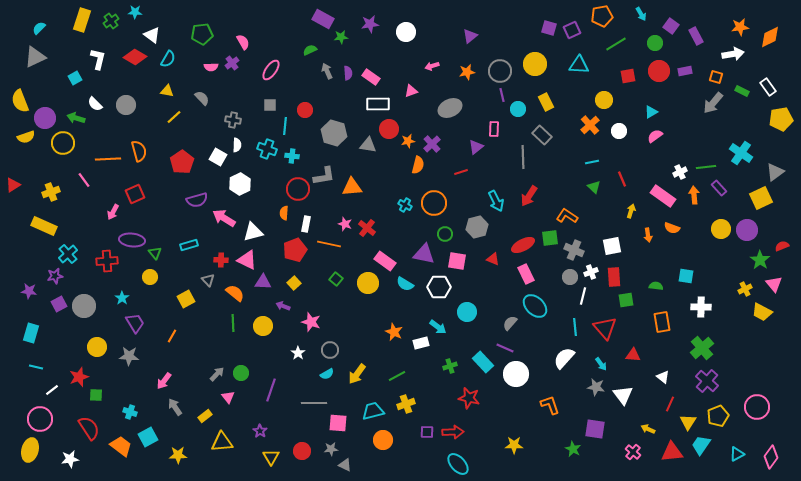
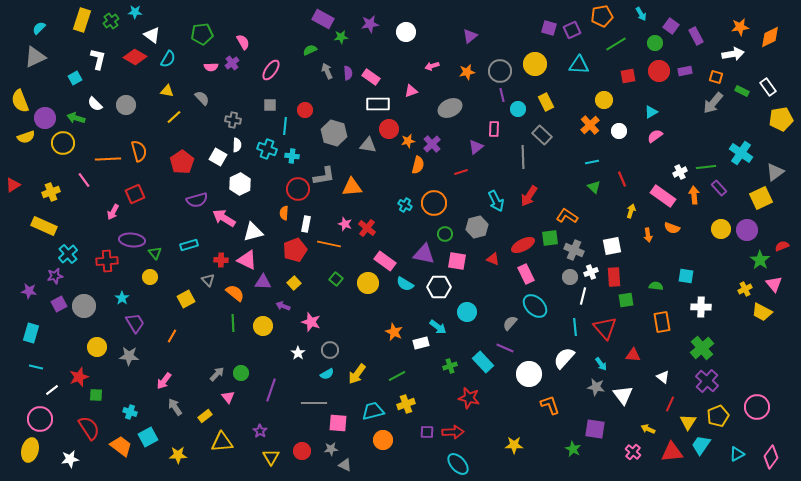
white circle at (516, 374): moved 13 px right
